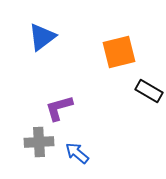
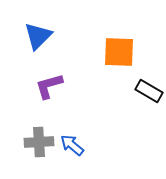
blue triangle: moved 4 px left, 1 px up; rotated 8 degrees counterclockwise
orange square: rotated 16 degrees clockwise
purple L-shape: moved 10 px left, 22 px up
blue arrow: moved 5 px left, 8 px up
